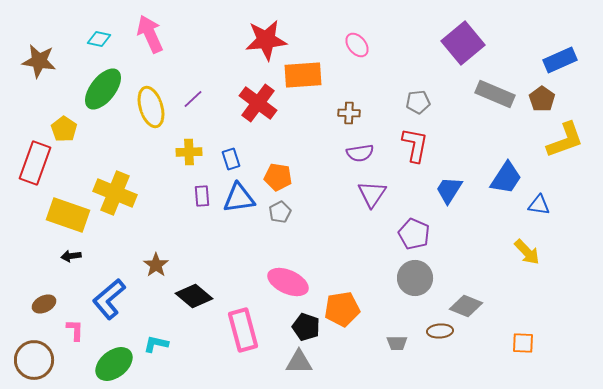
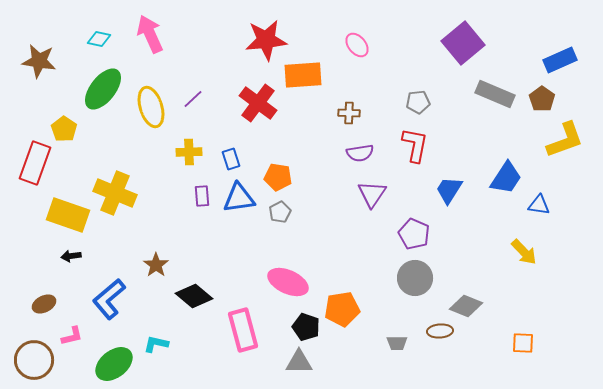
yellow arrow at (527, 252): moved 3 px left
pink L-shape at (75, 330): moved 3 px left, 6 px down; rotated 75 degrees clockwise
